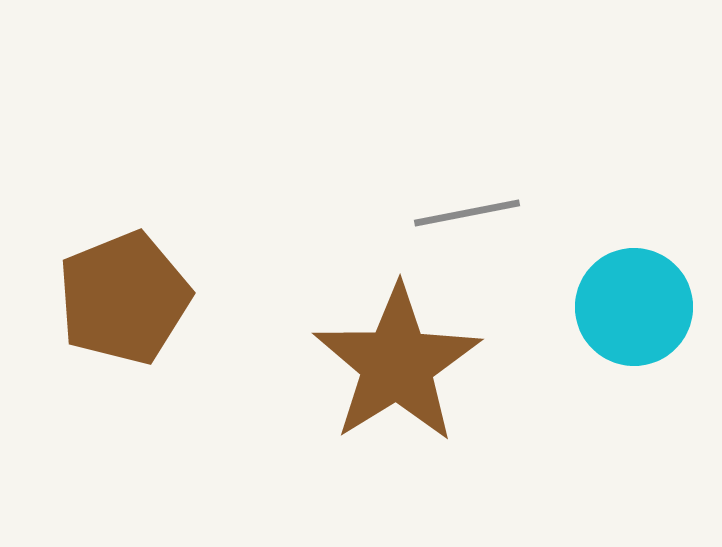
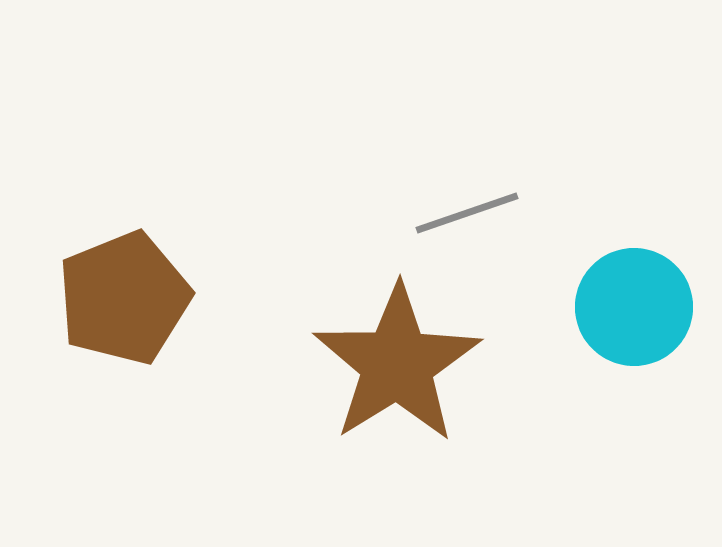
gray line: rotated 8 degrees counterclockwise
